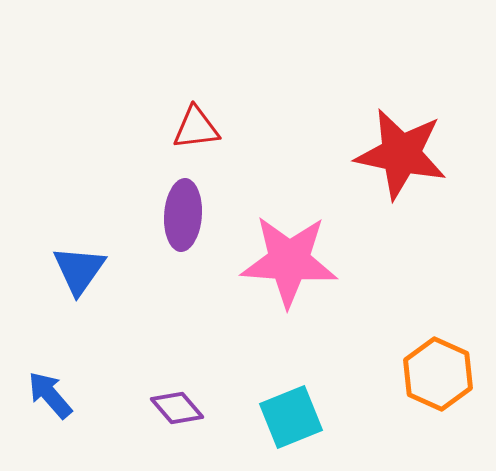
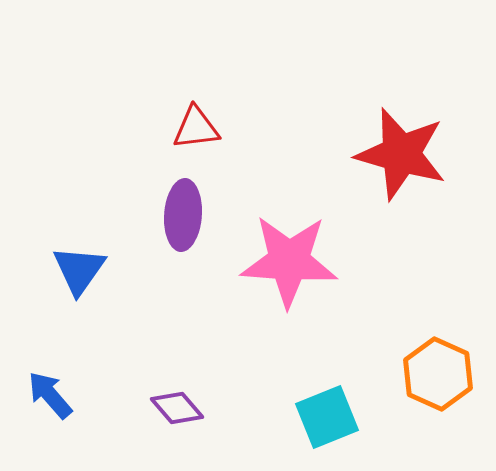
red star: rotated 4 degrees clockwise
cyan square: moved 36 px right
